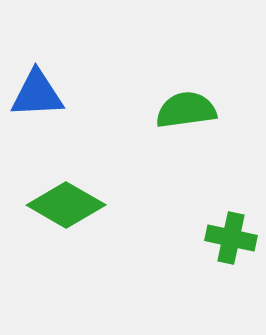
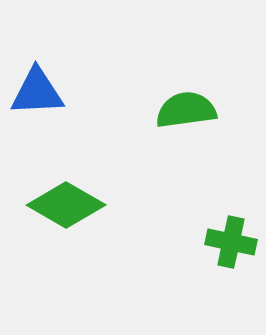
blue triangle: moved 2 px up
green cross: moved 4 px down
